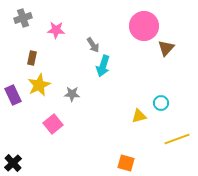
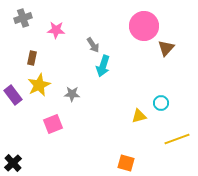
purple rectangle: rotated 12 degrees counterclockwise
pink square: rotated 18 degrees clockwise
